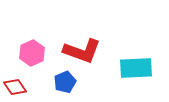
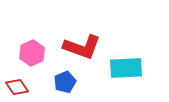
red L-shape: moved 4 px up
cyan rectangle: moved 10 px left
red diamond: moved 2 px right
